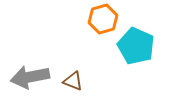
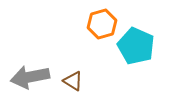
orange hexagon: moved 1 px left, 5 px down
brown triangle: rotated 10 degrees clockwise
